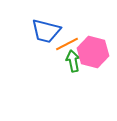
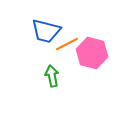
pink hexagon: moved 1 px left, 1 px down
green arrow: moved 21 px left, 15 px down
